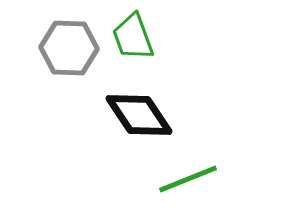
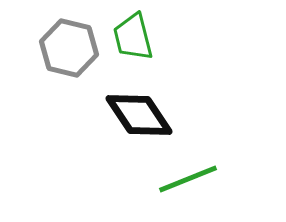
green trapezoid: rotated 6 degrees clockwise
gray hexagon: rotated 12 degrees clockwise
